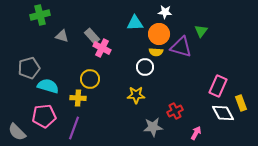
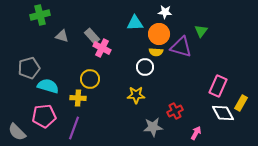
yellow rectangle: rotated 49 degrees clockwise
